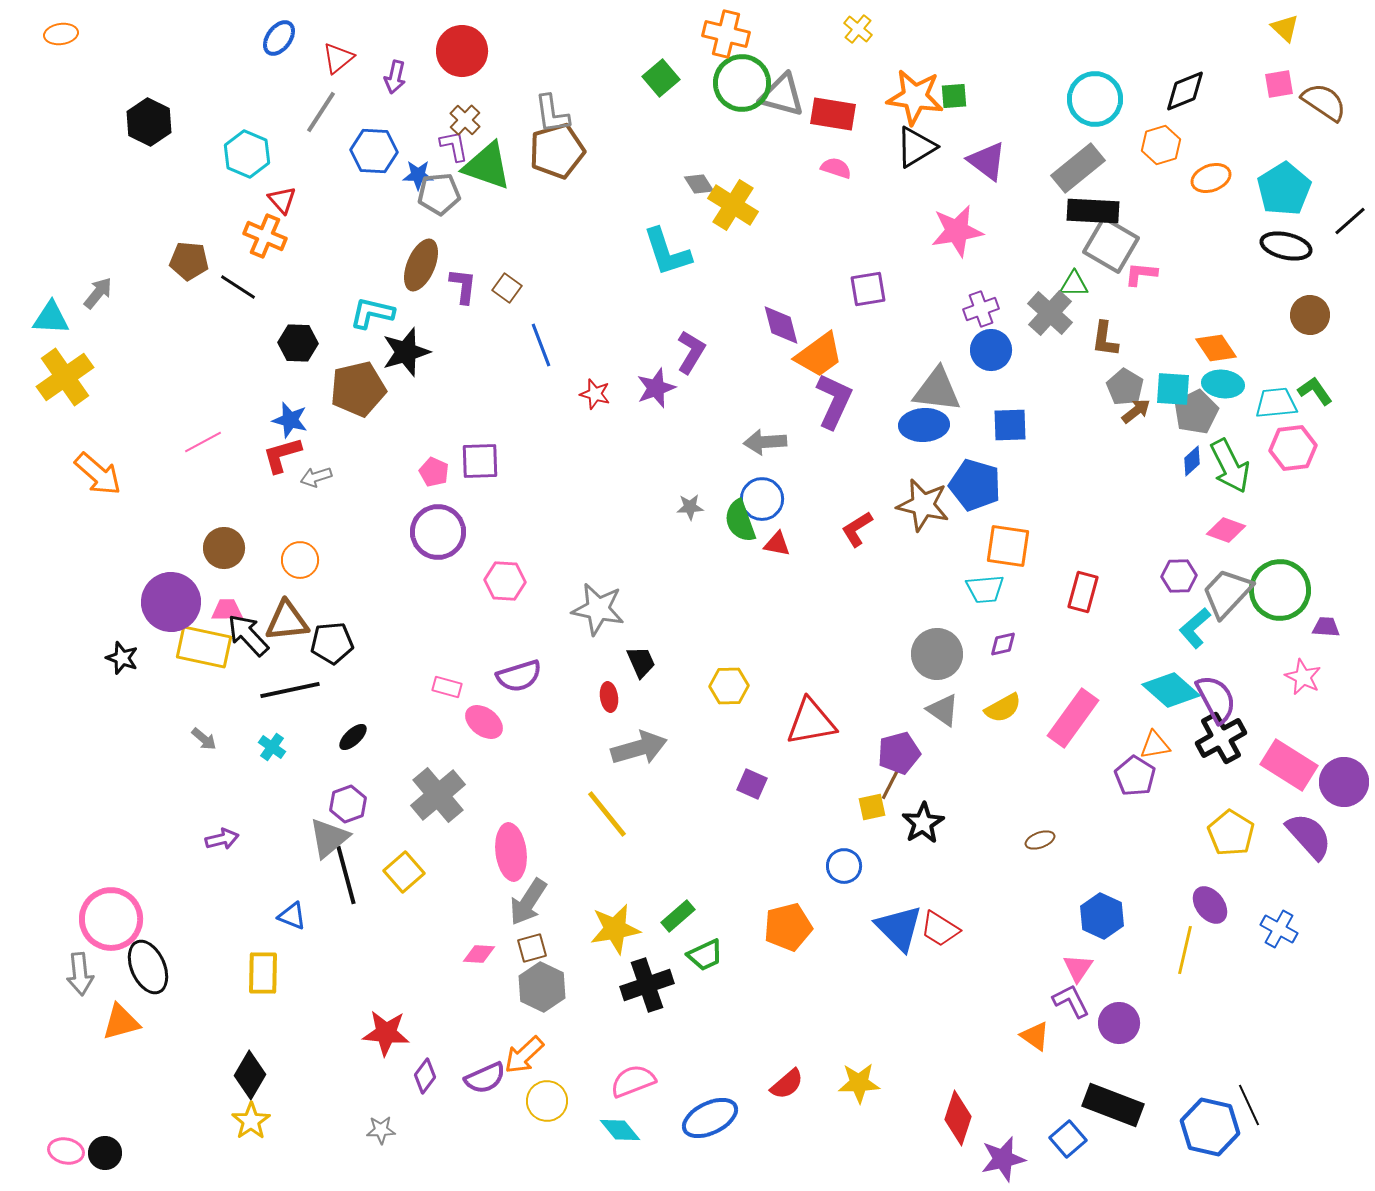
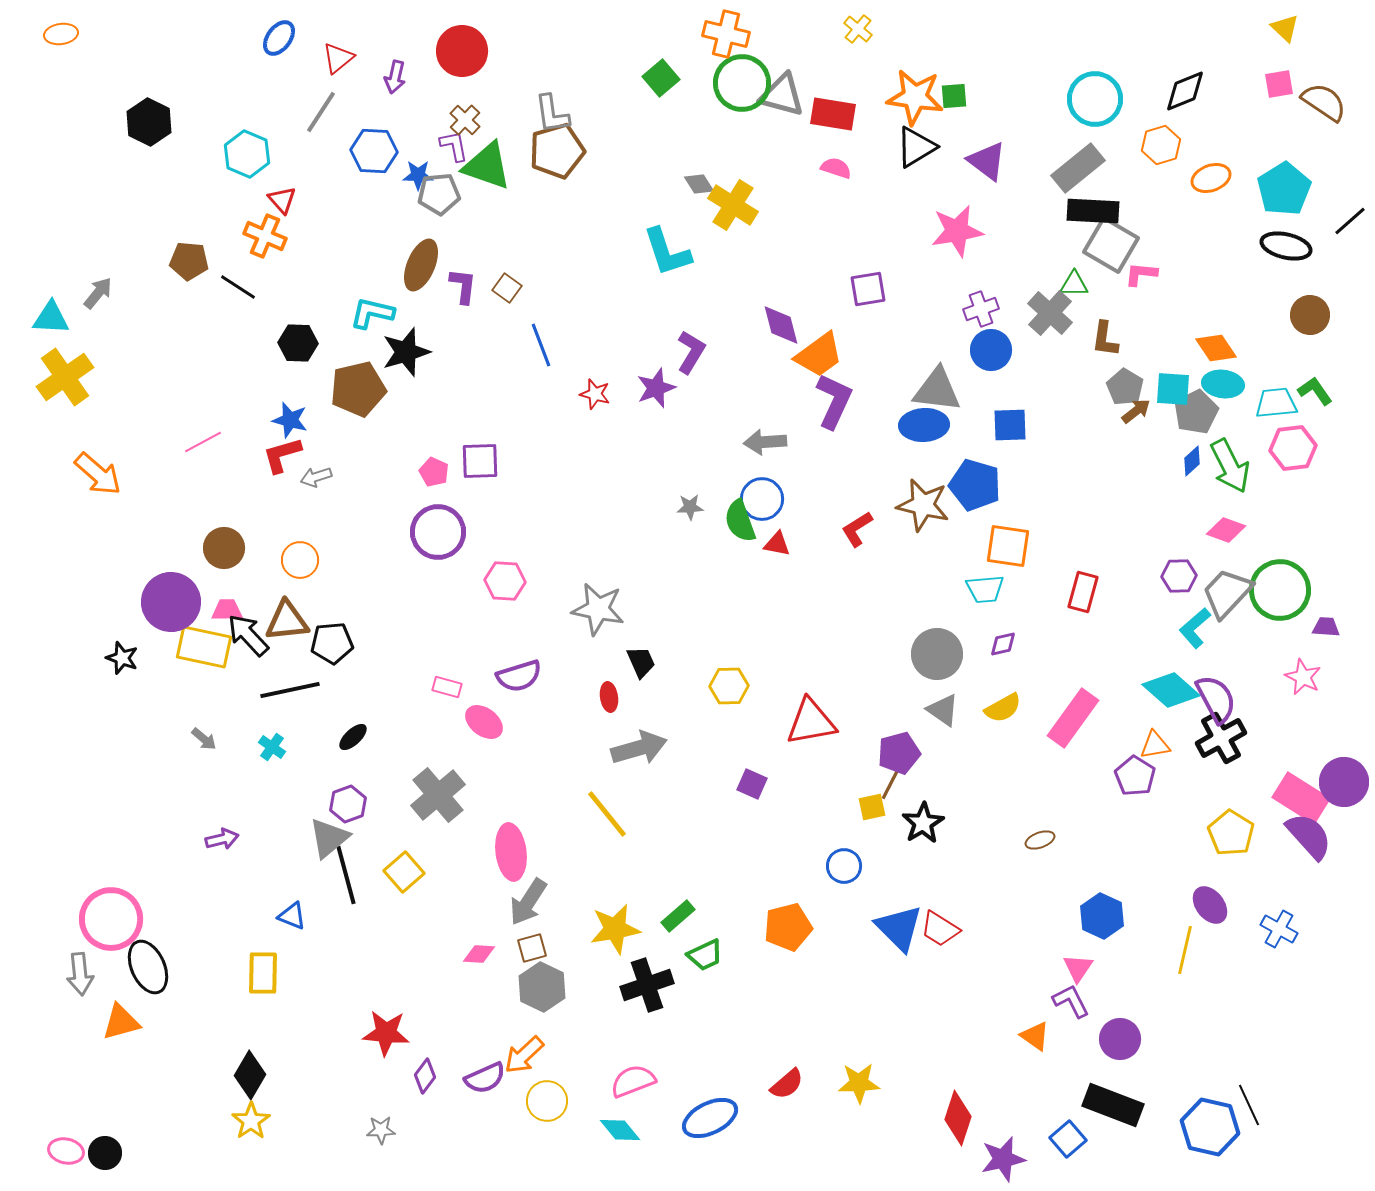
pink rectangle at (1289, 765): moved 12 px right, 33 px down
purple circle at (1119, 1023): moved 1 px right, 16 px down
